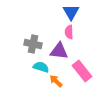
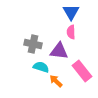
pink semicircle: moved 2 px right
